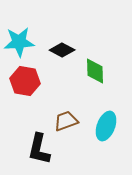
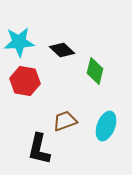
black diamond: rotated 15 degrees clockwise
green diamond: rotated 16 degrees clockwise
brown trapezoid: moved 1 px left
